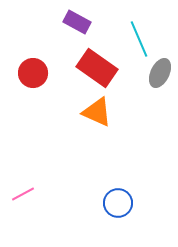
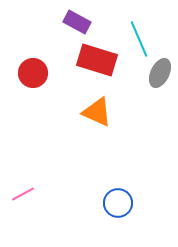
red rectangle: moved 8 px up; rotated 18 degrees counterclockwise
